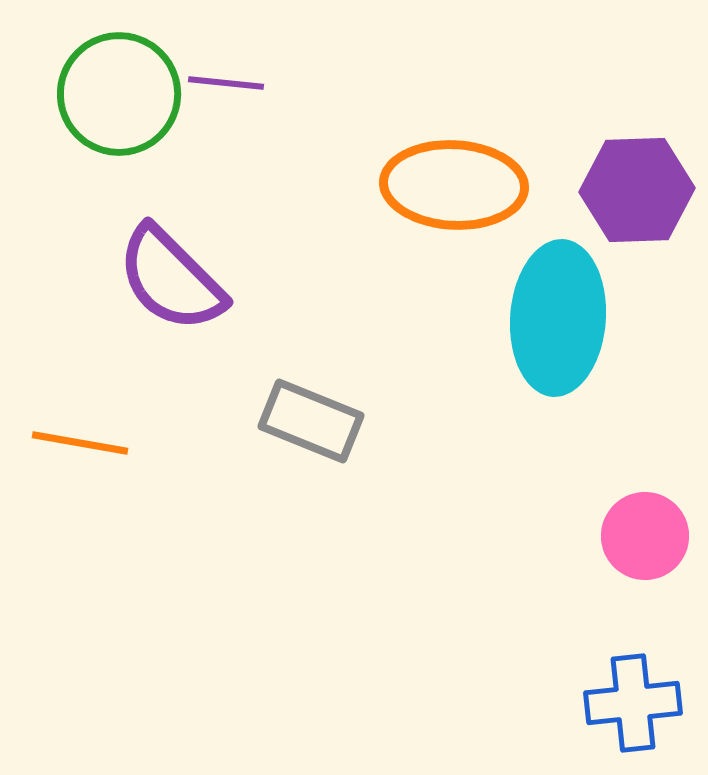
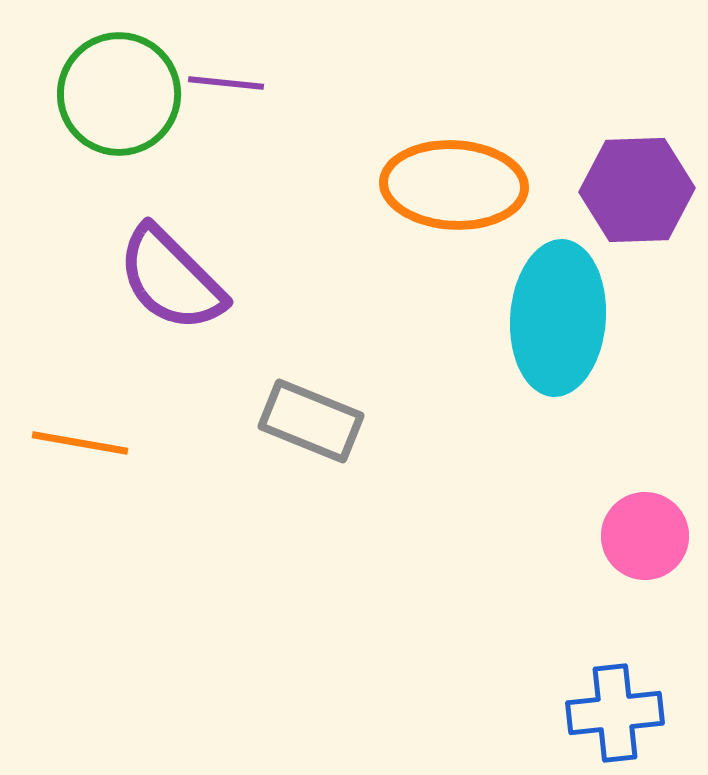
blue cross: moved 18 px left, 10 px down
